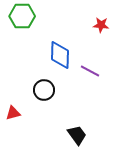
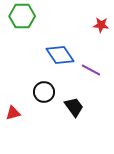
blue diamond: rotated 36 degrees counterclockwise
purple line: moved 1 px right, 1 px up
black circle: moved 2 px down
black trapezoid: moved 3 px left, 28 px up
